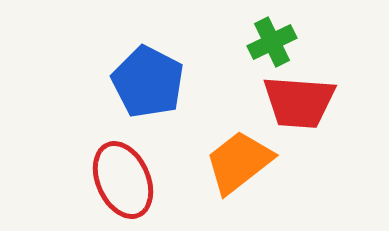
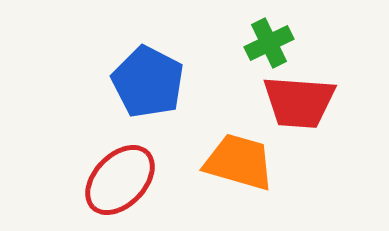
green cross: moved 3 px left, 1 px down
orange trapezoid: rotated 54 degrees clockwise
red ellipse: moved 3 px left; rotated 68 degrees clockwise
